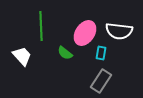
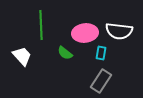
green line: moved 1 px up
pink ellipse: rotated 50 degrees clockwise
